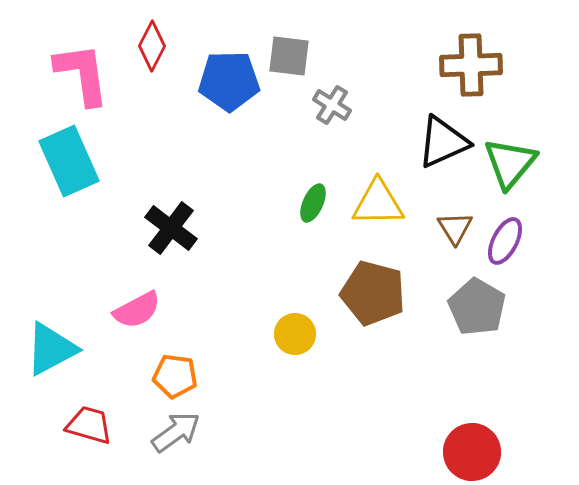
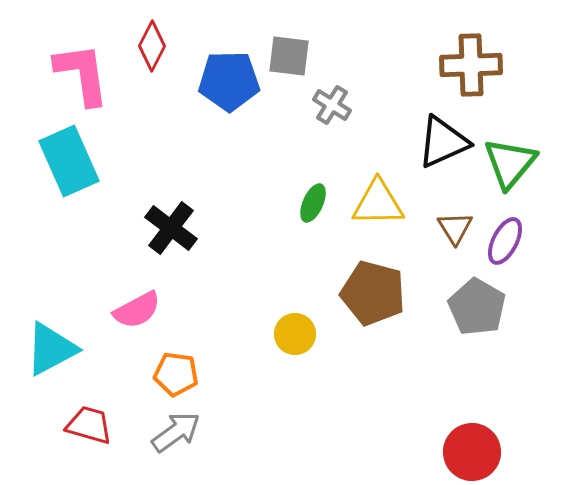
orange pentagon: moved 1 px right, 2 px up
